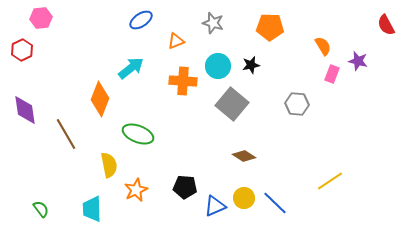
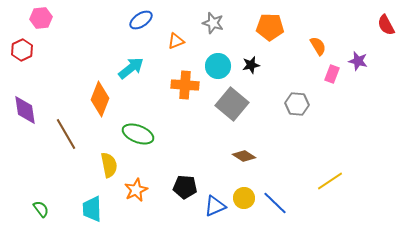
orange semicircle: moved 5 px left
orange cross: moved 2 px right, 4 px down
